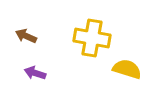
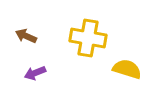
yellow cross: moved 4 px left
purple arrow: rotated 40 degrees counterclockwise
